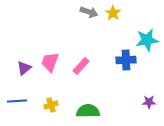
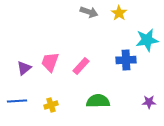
yellow star: moved 6 px right
green semicircle: moved 10 px right, 10 px up
